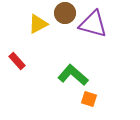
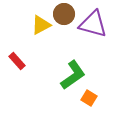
brown circle: moved 1 px left, 1 px down
yellow triangle: moved 3 px right, 1 px down
green L-shape: rotated 104 degrees clockwise
orange square: moved 1 px up; rotated 14 degrees clockwise
